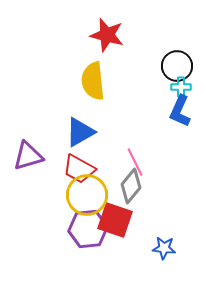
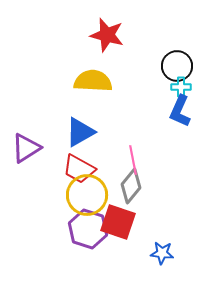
yellow semicircle: rotated 99 degrees clockwise
purple triangle: moved 2 px left, 8 px up; rotated 16 degrees counterclockwise
pink line: moved 2 px left, 2 px up; rotated 16 degrees clockwise
red square: moved 3 px right, 2 px down
purple hexagon: rotated 24 degrees clockwise
blue star: moved 2 px left, 5 px down
